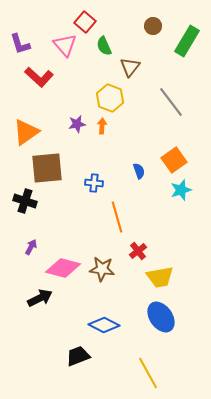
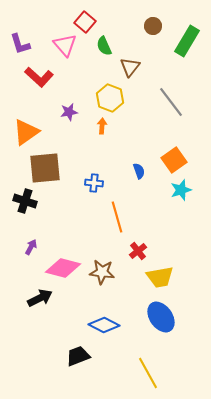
purple star: moved 8 px left, 12 px up
brown square: moved 2 px left
brown star: moved 3 px down
